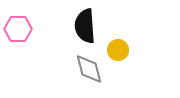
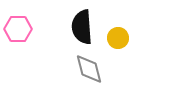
black semicircle: moved 3 px left, 1 px down
yellow circle: moved 12 px up
